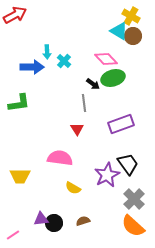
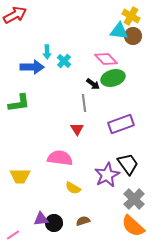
cyan triangle: rotated 24 degrees counterclockwise
